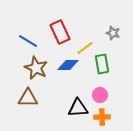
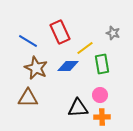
blue diamond: moved 1 px down
